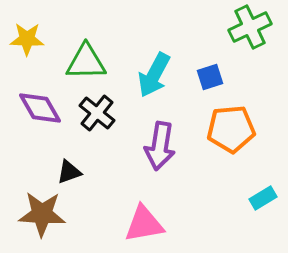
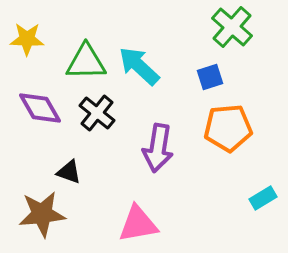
green cross: moved 18 px left; rotated 24 degrees counterclockwise
cyan arrow: moved 15 px left, 9 px up; rotated 105 degrees clockwise
orange pentagon: moved 3 px left, 1 px up
purple arrow: moved 2 px left, 2 px down
black triangle: rotated 40 degrees clockwise
brown star: rotated 9 degrees counterclockwise
pink triangle: moved 6 px left
